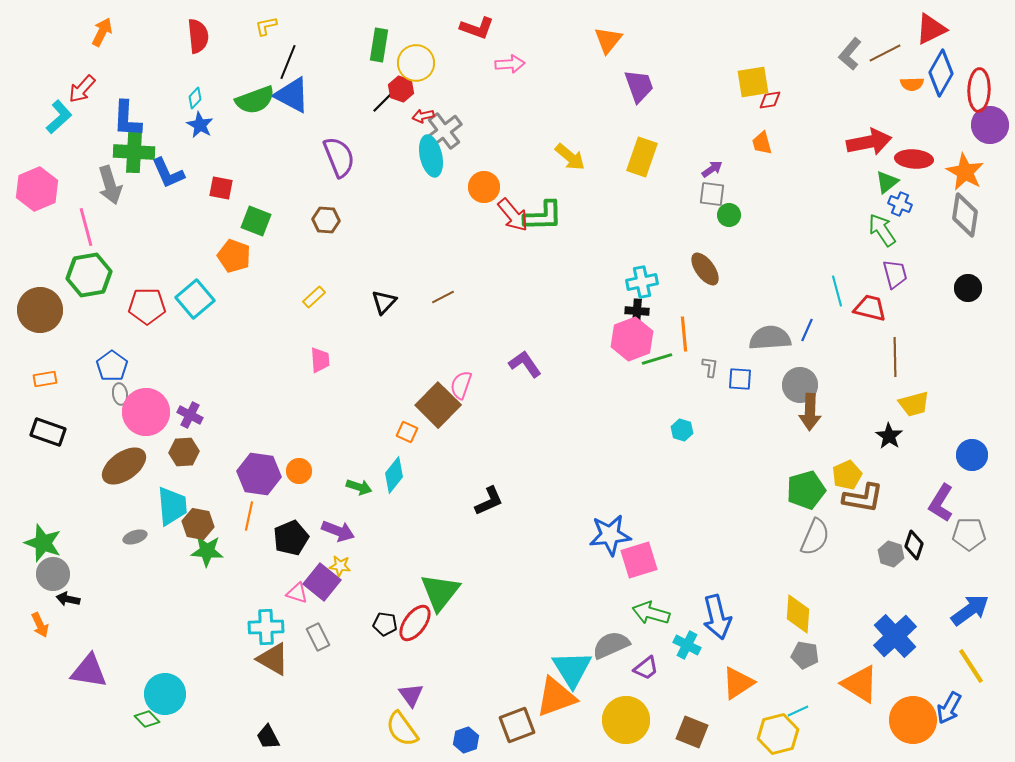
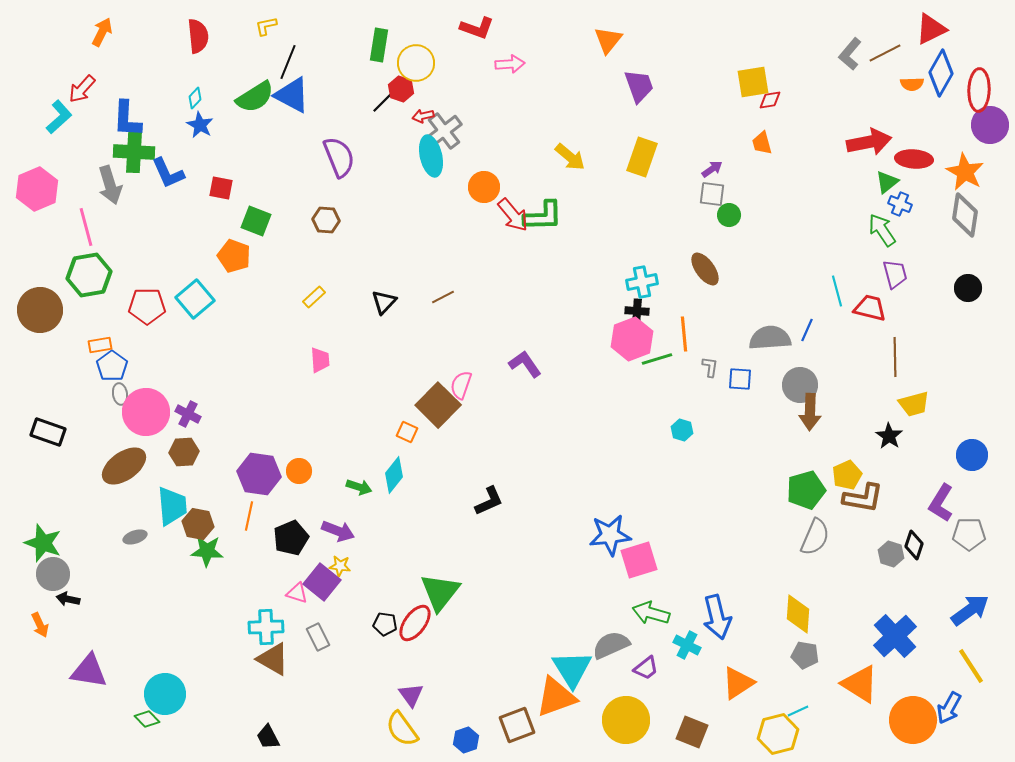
green semicircle at (255, 100): moved 3 px up; rotated 12 degrees counterclockwise
orange rectangle at (45, 379): moved 55 px right, 34 px up
purple cross at (190, 415): moved 2 px left, 1 px up
